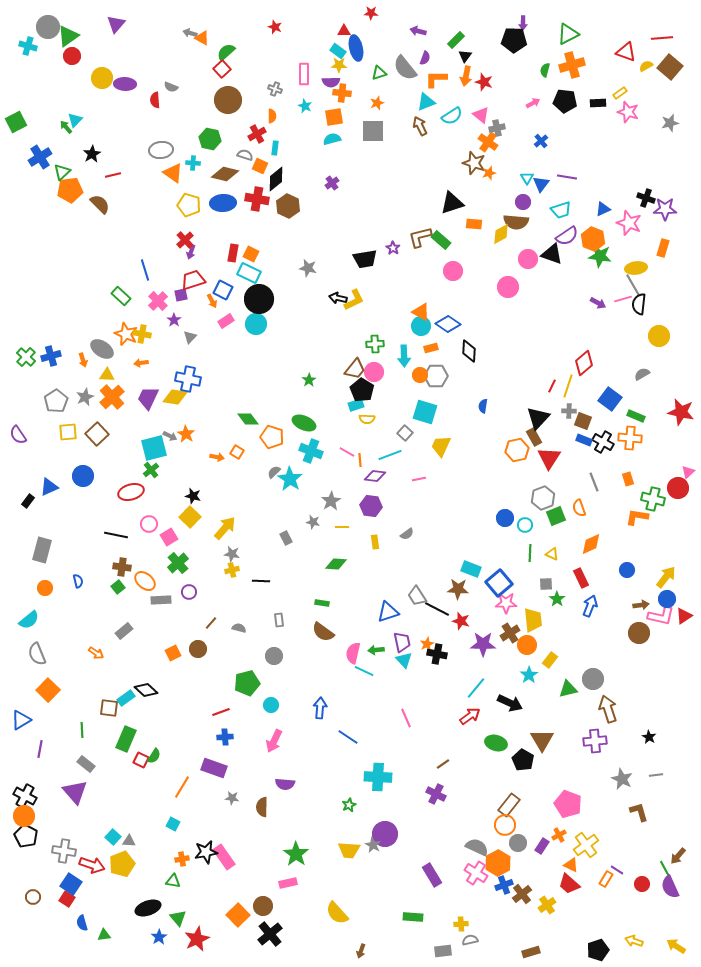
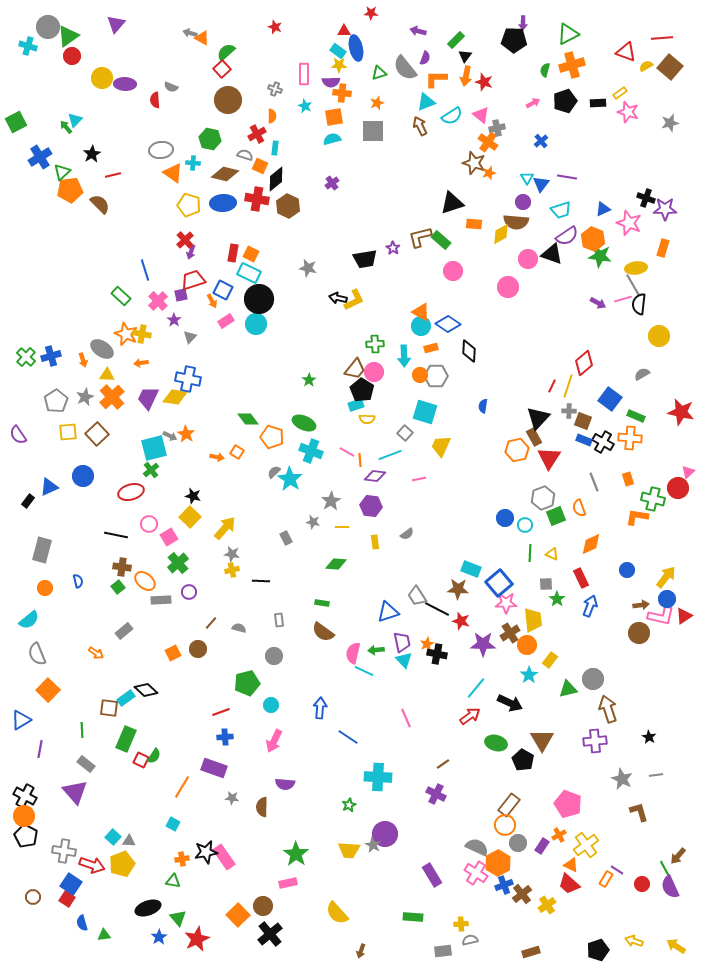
black pentagon at (565, 101): rotated 25 degrees counterclockwise
